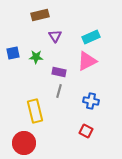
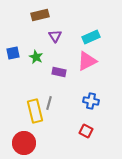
green star: rotated 24 degrees clockwise
gray line: moved 10 px left, 12 px down
